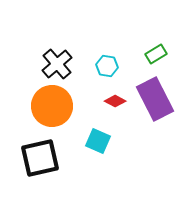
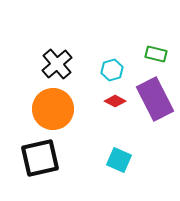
green rectangle: rotated 45 degrees clockwise
cyan hexagon: moved 5 px right, 4 px down; rotated 25 degrees counterclockwise
orange circle: moved 1 px right, 3 px down
cyan square: moved 21 px right, 19 px down
